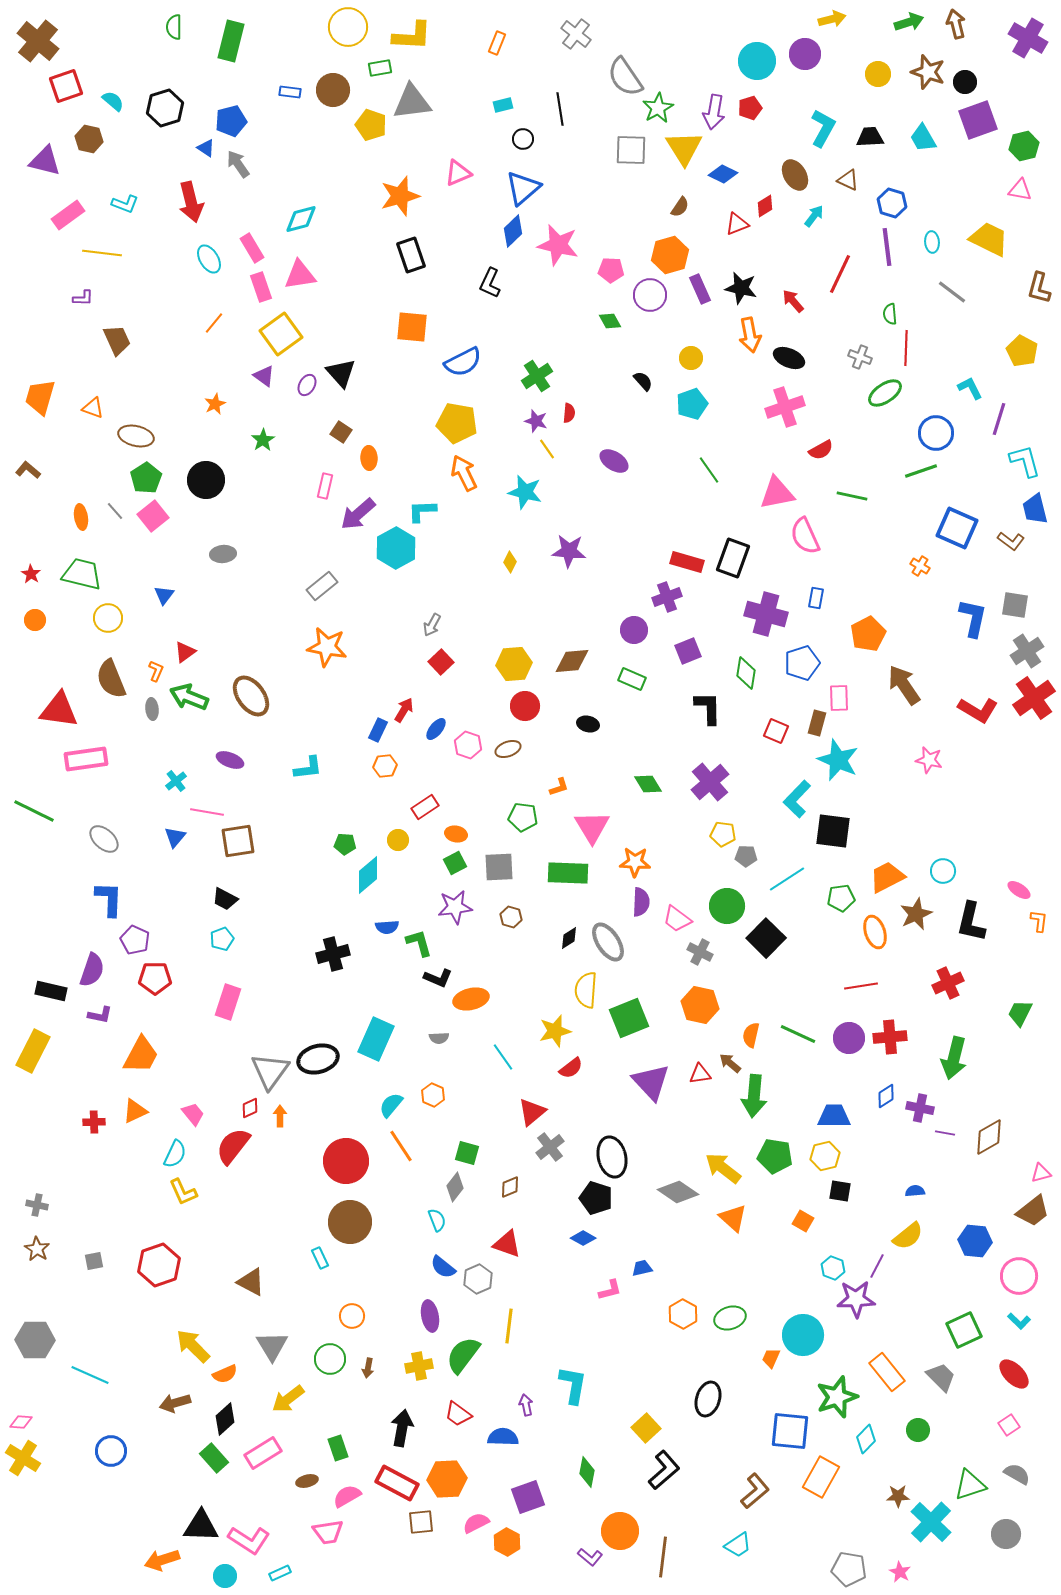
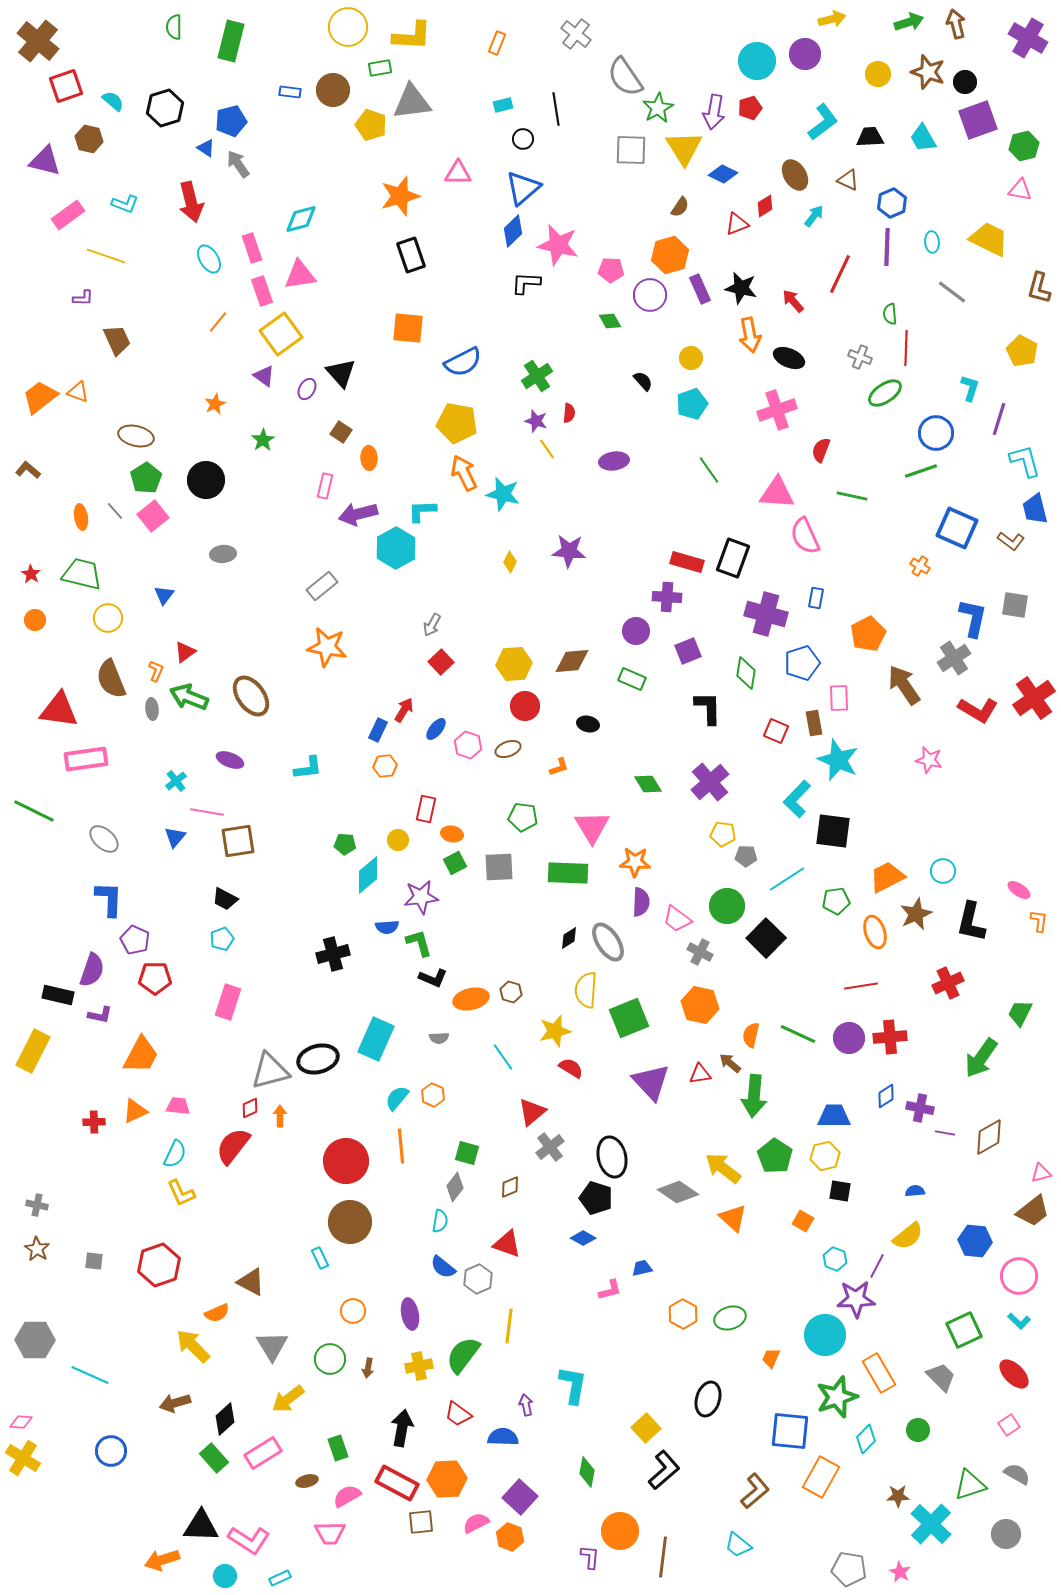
black line at (560, 109): moved 4 px left
cyan L-shape at (823, 128): moved 6 px up; rotated 24 degrees clockwise
pink triangle at (458, 173): rotated 24 degrees clockwise
blue hexagon at (892, 203): rotated 20 degrees clockwise
purple line at (887, 247): rotated 9 degrees clockwise
pink rectangle at (252, 248): rotated 12 degrees clockwise
yellow line at (102, 253): moved 4 px right, 3 px down; rotated 12 degrees clockwise
black L-shape at (490, 283): moved 36 px right; rotated 68 degrees clockwise
pink rectangle at (261, 287): moved 1 px right, 4 px down
orange line at (214, 323): moved 4 px right, 1 px up
orange square at (412, 327): moved 4 px left, 1 px down
purple ellipse at (307, 385): moved 4 px down
cyan L-shape at (970, 388): rotated 44 degrees clockwise
orange trapezoid at (40, 397): rotated 36 degrees clockwise
pink cross at (785, 407): moved 8 px left, 3 px down
orange triangle at (93, 408): moved 15 px left, 16 px up
red semicircle at (821, 450): rotated 140 degrees clockwise
purple ellipse at (614, 461): rotated 40 degrees counterclockwise
cyan star at (525, 492): moved 22 px left, 2 px down
pink triangle at (777, 493): rotated 15 degrees clockwise
purple arrow at (358, 514): rotated 27 degrees clockwise
purple cross at (667, 597): rotated 24 degrees clockwise
purple circle at (634, 630): moved 2 px right, 1 px down
gray cross at (1027, 651): moved 73 px left, 7 px down
brown rectangle at (817, 723): moved 3 px left; rotated 25 degrees counterclockwise
orange L-shape at (559, 787): moved 20 px up
red rectangle at (425, 807): moved 1 px right, 2 px down; rotated 44 degrees counterclockwise
orange ellipse at (456, 834): moved 4 px left
green pentagon at (841, 898): moved 5 px left, 3 px down
purple star at (455, 907): moved 34 px left, 10 px up
brown hexagon at (511, 917): moved 75 px down
black L-shape at (438, 978): moved 5 px left
black rectangle at (51, 991): moved 7 px right, 4 px down
green arrow at (954, 1058): moved 27 px right; rotated 21 degrees clockwise
red semicircle at (571, 1068): rotated 110 degrees counterclockwise
gray triangle at (270, 1071): rotated 39 degrees clockwise
cyan semicircle at (391, 1105): moved 6 px right, 7 px up
pink trapezoid at (193, 1114): moved 15 px left, 8 px up; rotated 45 degrees counterclockwise
orange line at (401, 1146): rotated 28 degrees clockwise
green pentagon at (775, 1156): rotated 24 degrees clockwise
yellow L-shape at (183, 1192): moved 2 px left, 1 px down
cyan semicircle at (437, 1220): moved 3 px right, 1 px down; rotated 30 degrees clockwise
gray square at (94, 1261): rotated 18 degrees clockwise
cyan hexagon at (833, 1268): moved 2 px right, 9 px up
orange circle at (352, 1316): moved 1 px right, 5 px up
purple ellipse at (430, 1316): moved 20 px left, 2 px up
cyan circle at (803, 1335): moved 22 px right
orange rectangle at (887, 1372): moved 8 px left, 1 px down; rotated 9 degrees clockwise
orange semicircle at (225, 1374): moved 8 px left, 61 px up
purple square at (528, 1497): moved 8 px left; rotated 28 degrees counterclockwise
cyan cross at (931, 1522): moved 2 px down
pink trapezoid at (328, 1532): moved 2 px right, 1 px down; rotated 8 degrees clockwise
orange hexagon at (507, 1542): moved 3 px right, 5 px up; rotated 8 degrees counterclockwise
cyan trapezoid at (738, 1545): rotated 72 degrees clockwise
purple L-shape at (590, 1557): rotated 125 degrees counterclockwise
cyan rectangle at (280, 1573): moved 5 px down
